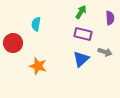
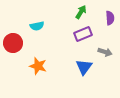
cyan semicircle: moved 1 px right, 2 px down; rotated 112 degrees counterclockwise
purple rectangle: rotated 36 degrees counterclockwise
blue triangle: moved 3 px right, 8 px down; rotated 12 degrees counterclockwise
